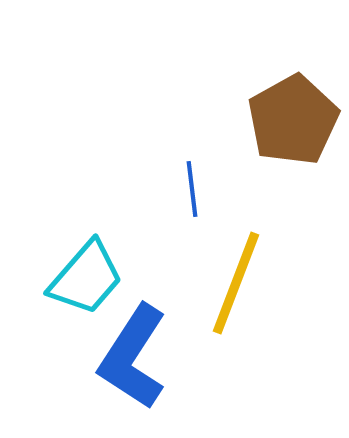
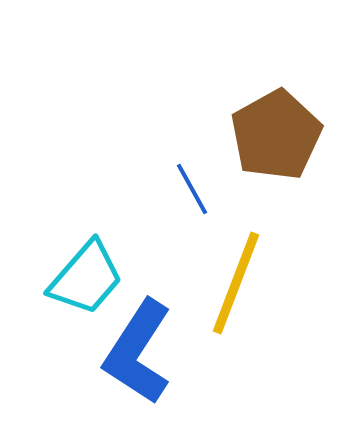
brown pentagon: moved 17 px left, 15 px down
blue line: rotated 22 degrees counterclockwise
blue L-shape: moved 5 px right, 5 px up
